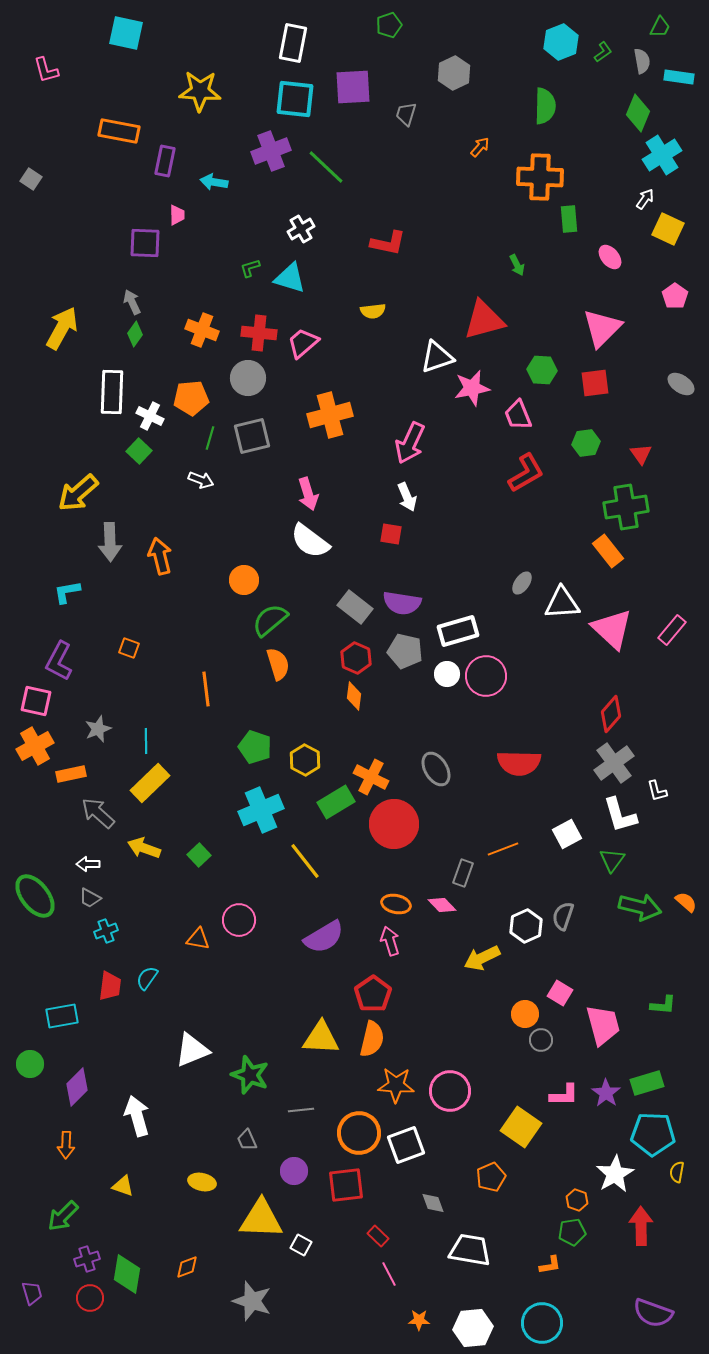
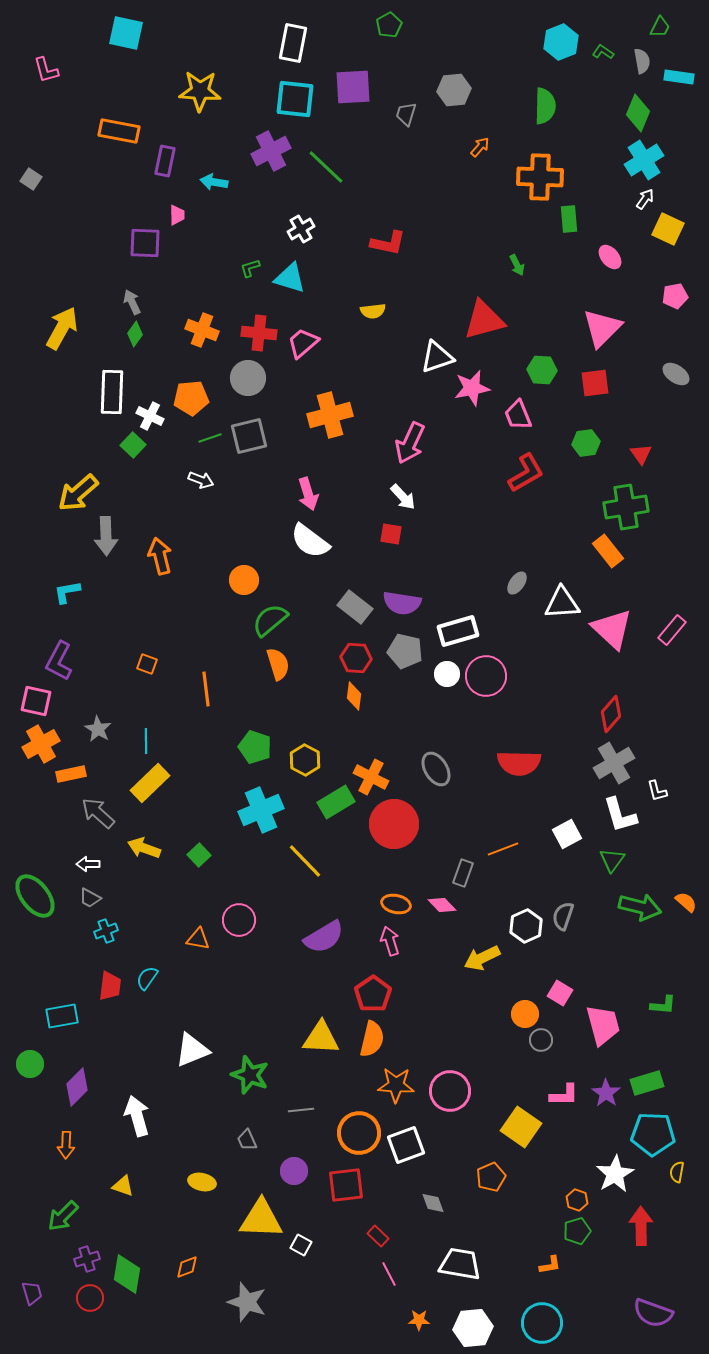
green pentagon at (389, 25): rotated 10 degrees counterclockwise
green L-shape at (603, 52): rotated 110 degrees counterclockwise
gray hexagon at (454, 73): moved 17 px down; rotated 20 degrees clockwise
purple cross at (271, 151): rotated 6 degrees counterclockwise
cyan cross at (662, 155): moved 18 px left, 5 px down
pink pentagon at (675, 296): rotated 25 degrees clockwise
gray ellipse at (681, 384): moved 5 px left, 10 px up
gray square at (252, 436): moved 3 px left
green line at (210, 438): rotated 55 degrees clockwise
green square at (139, 451): moved 6 px left, 6 px up
white arrow at (407, 497): moved 4 px left; rotated 20 degrees counterclockwise
gray arrow at (110, 542): moved 4 px left, 6 px up
gray ellipse at (522, 583): moved 5 px left
orange square at (129, 648): moved 18 px right, 16 px down
red hexagon at (356, 658): rotated 20 degrees counterclockwise
gray star at (98, 729): rotated 20 degrees counterclockwise
orange cross at (35, 746): moved 6 px right, 2 px up
gray cross at (614, 763): rotated 6 degrees clockwise
yellow line at (305, 861): rotated 6 degrees counterclockwise
green pentagon at (572, 1232): moved 5 px right, 1 px up; rotated 8 degrees counterclockwise
white trapezoid at (470, 1250): moved 10 px left, 14 px down
gray star at (252, 1301): moved 5 px left, 1 px down
